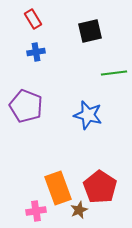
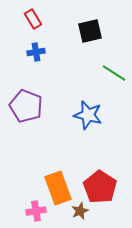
green line: rotated 40 degrees clockwise
brown star: moved 1 px right, 1 px down
